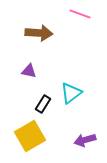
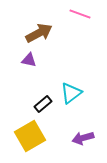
brown arrow: rotated 32 degrees counterclockwise
purple triangle: moved 11 px up
black rectangle: rotated 18 degrees clockwise
purple arrow: moved 2 px left, 2 px up
